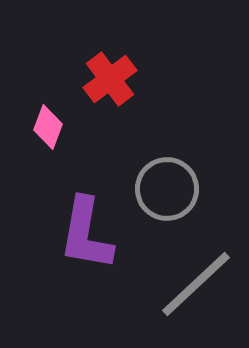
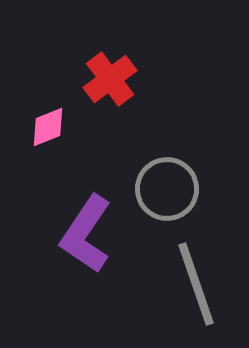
pink diamond: rotated 48 degrees clockwise
purple L-shape: rotated 24 degrees clockwise
gray line: rotated 66 degrees counterclockwise
